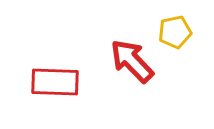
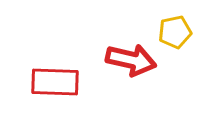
red arrow: moved 1 px left, 1 px up; rotated 147 degrees clockwise
